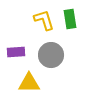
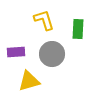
green rectangle: moved 8 px right, 10 px down; rotated 12 degrees clockwise
gray circle: moved 1 px right, 1 px up
yellow triangle: moved 2 px up; rotated 15 degrees counterclockwise
